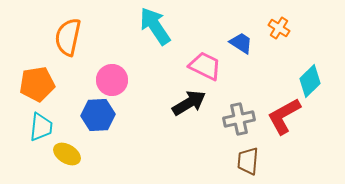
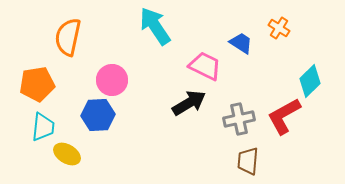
cyan trapezoid: moved 2 px right
